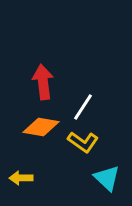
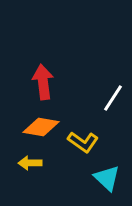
white line: moved 30 px right, 9 px up
yellow arrow: moved 9 px right, 15 px up
